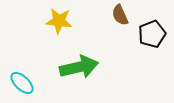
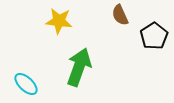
black pentagon: moved 2 px right, 2 px down; rotated 12 degrees counterclockwise
green arrow: rotated 57 degrees counterclockwise
cyan ellipse: moved 4 px right, 1 px down
